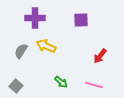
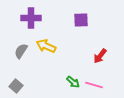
purple cross: moved 4 px left
green arrow: moved 12 px right
